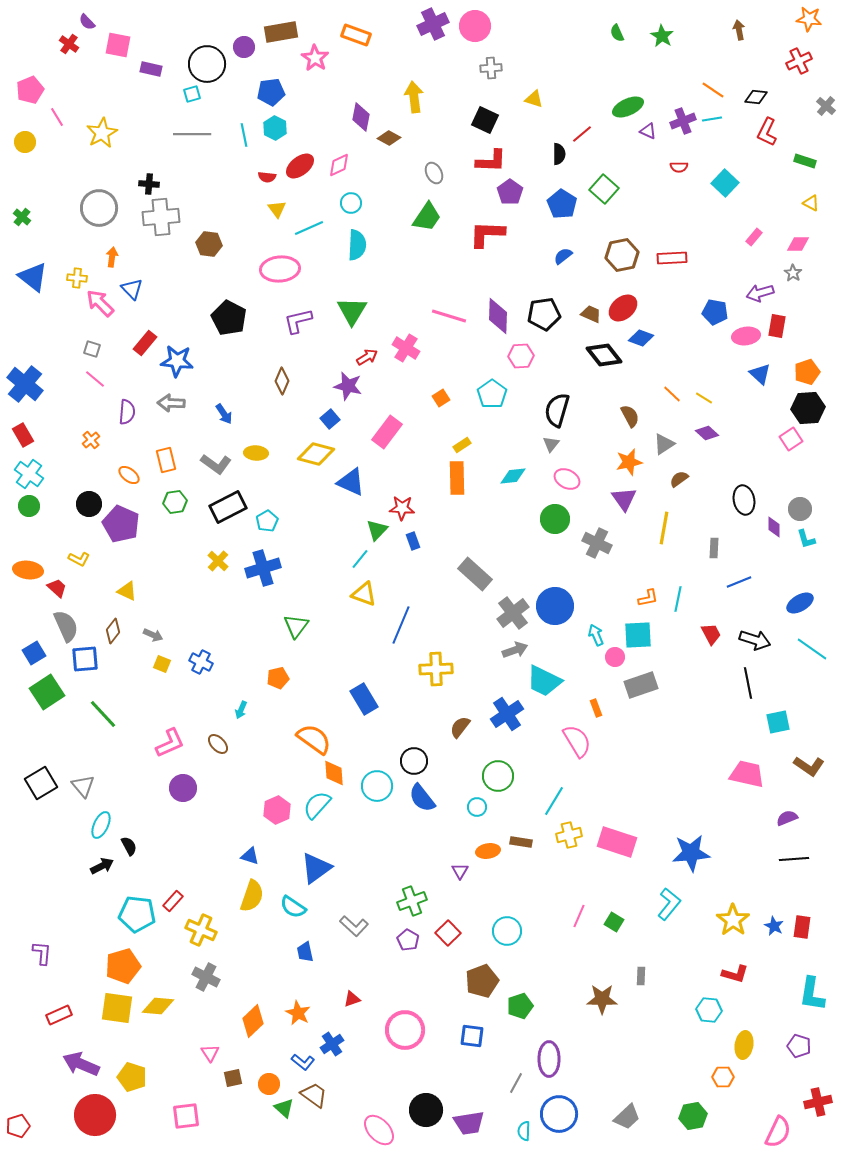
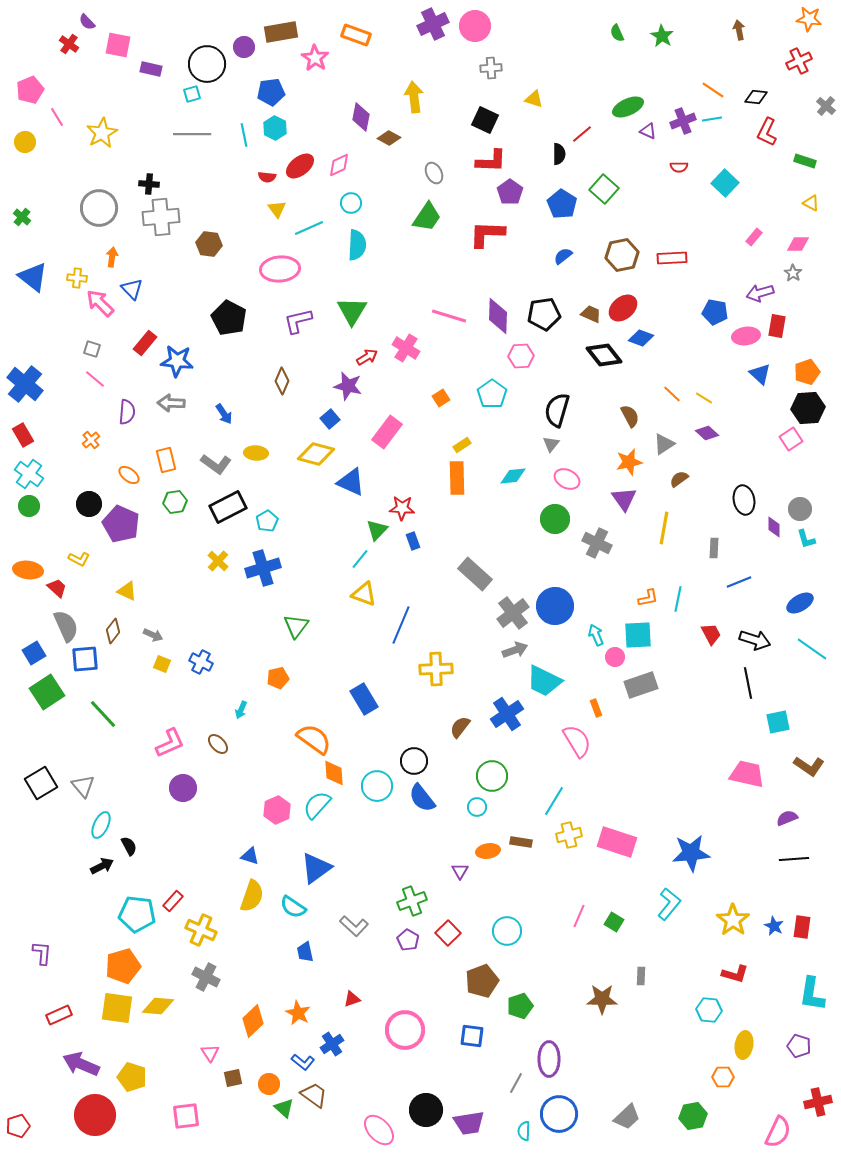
green circle at (498, 776): moved 6 px left
